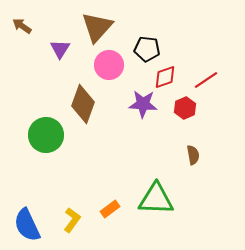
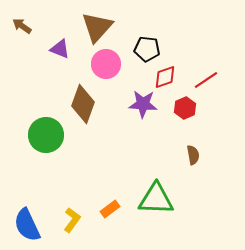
purple triangle: rotated 40 degrees counterclockwise
pink circle: moved 3 px left, 1 px up
